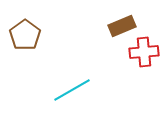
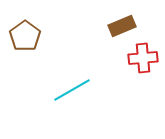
brown pentagon: moved 1 px down
red cross: moved 1 px left, 6 px down
